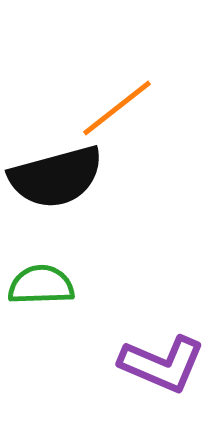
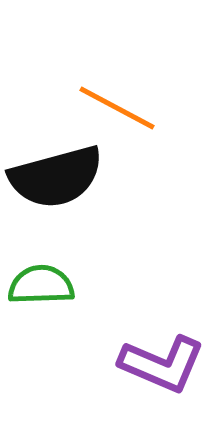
orange line: rotated 66 degrees clockwise
